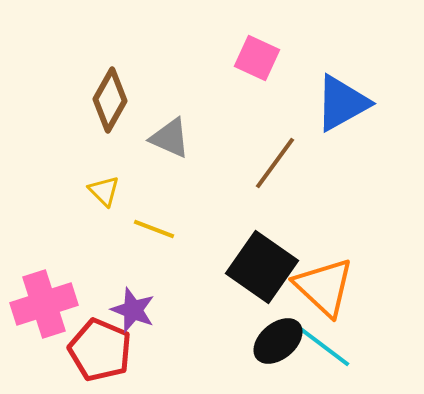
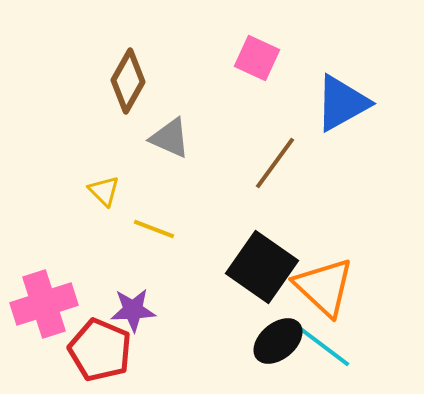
brown diamond: moved 18 px right, 19 px up
purple star: rotated 24 degrees counterclockwise
